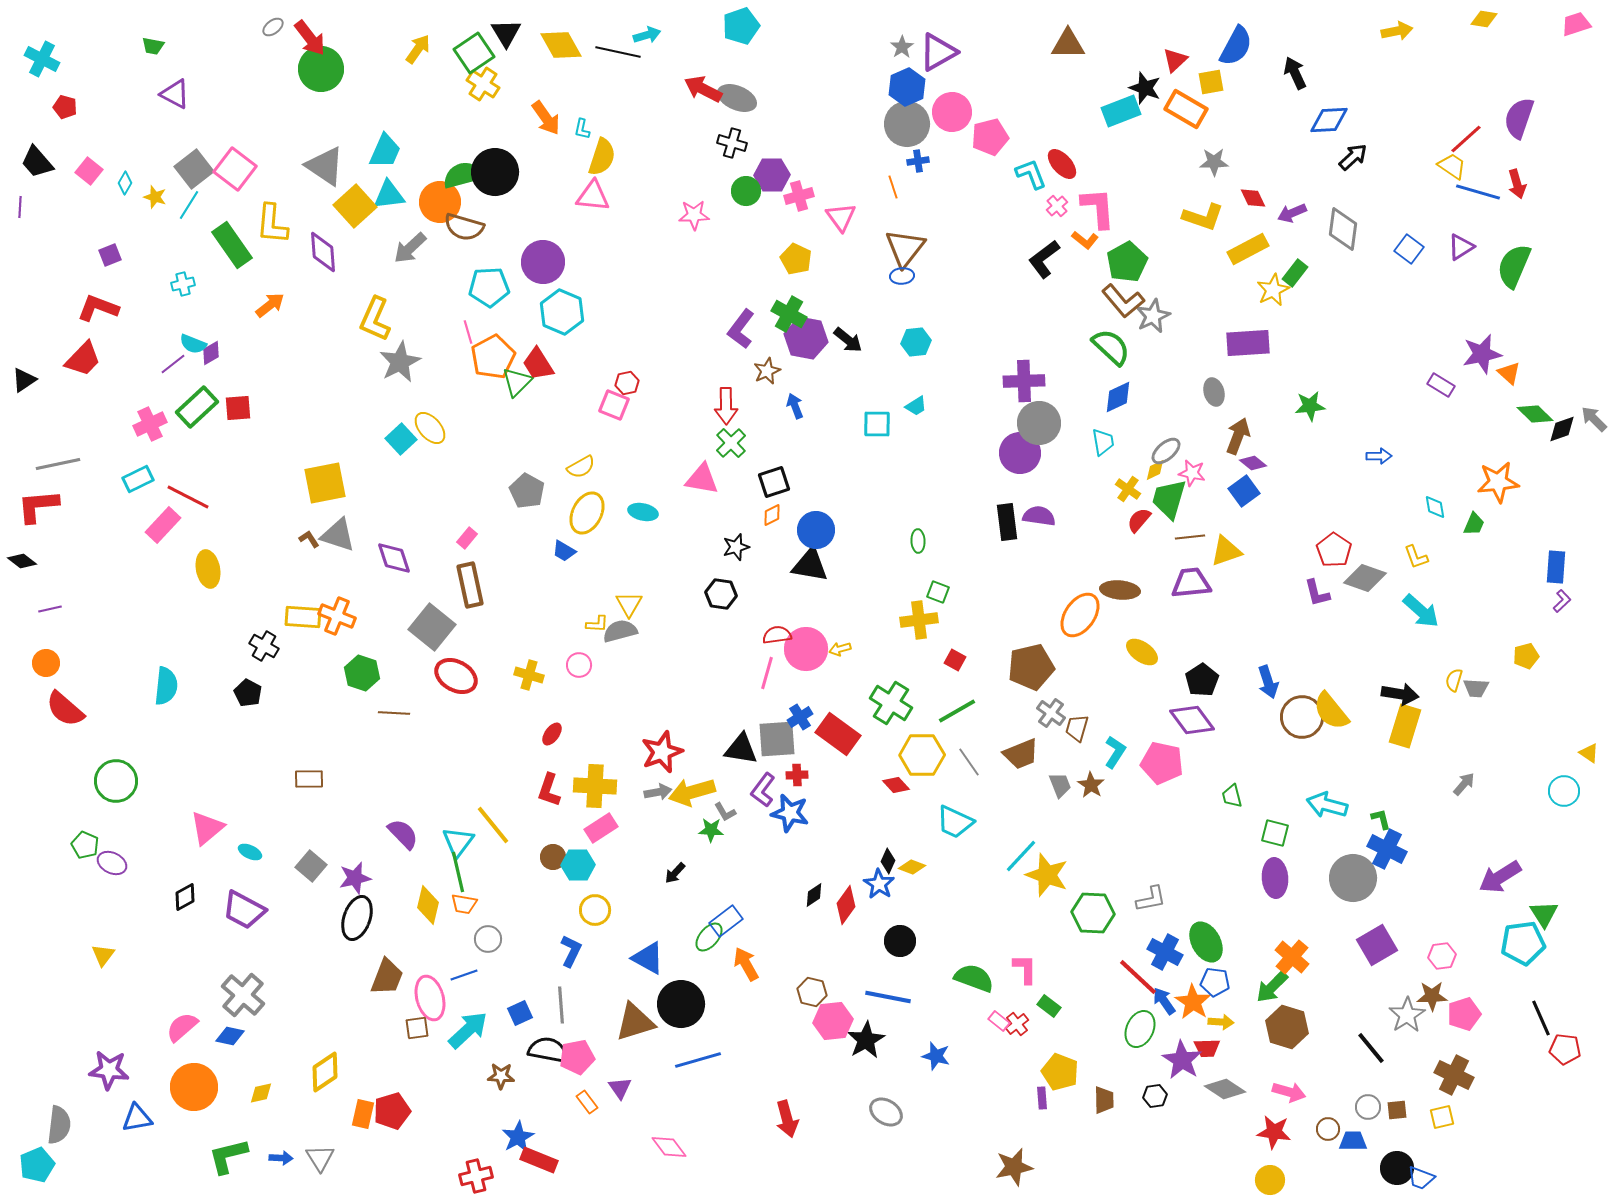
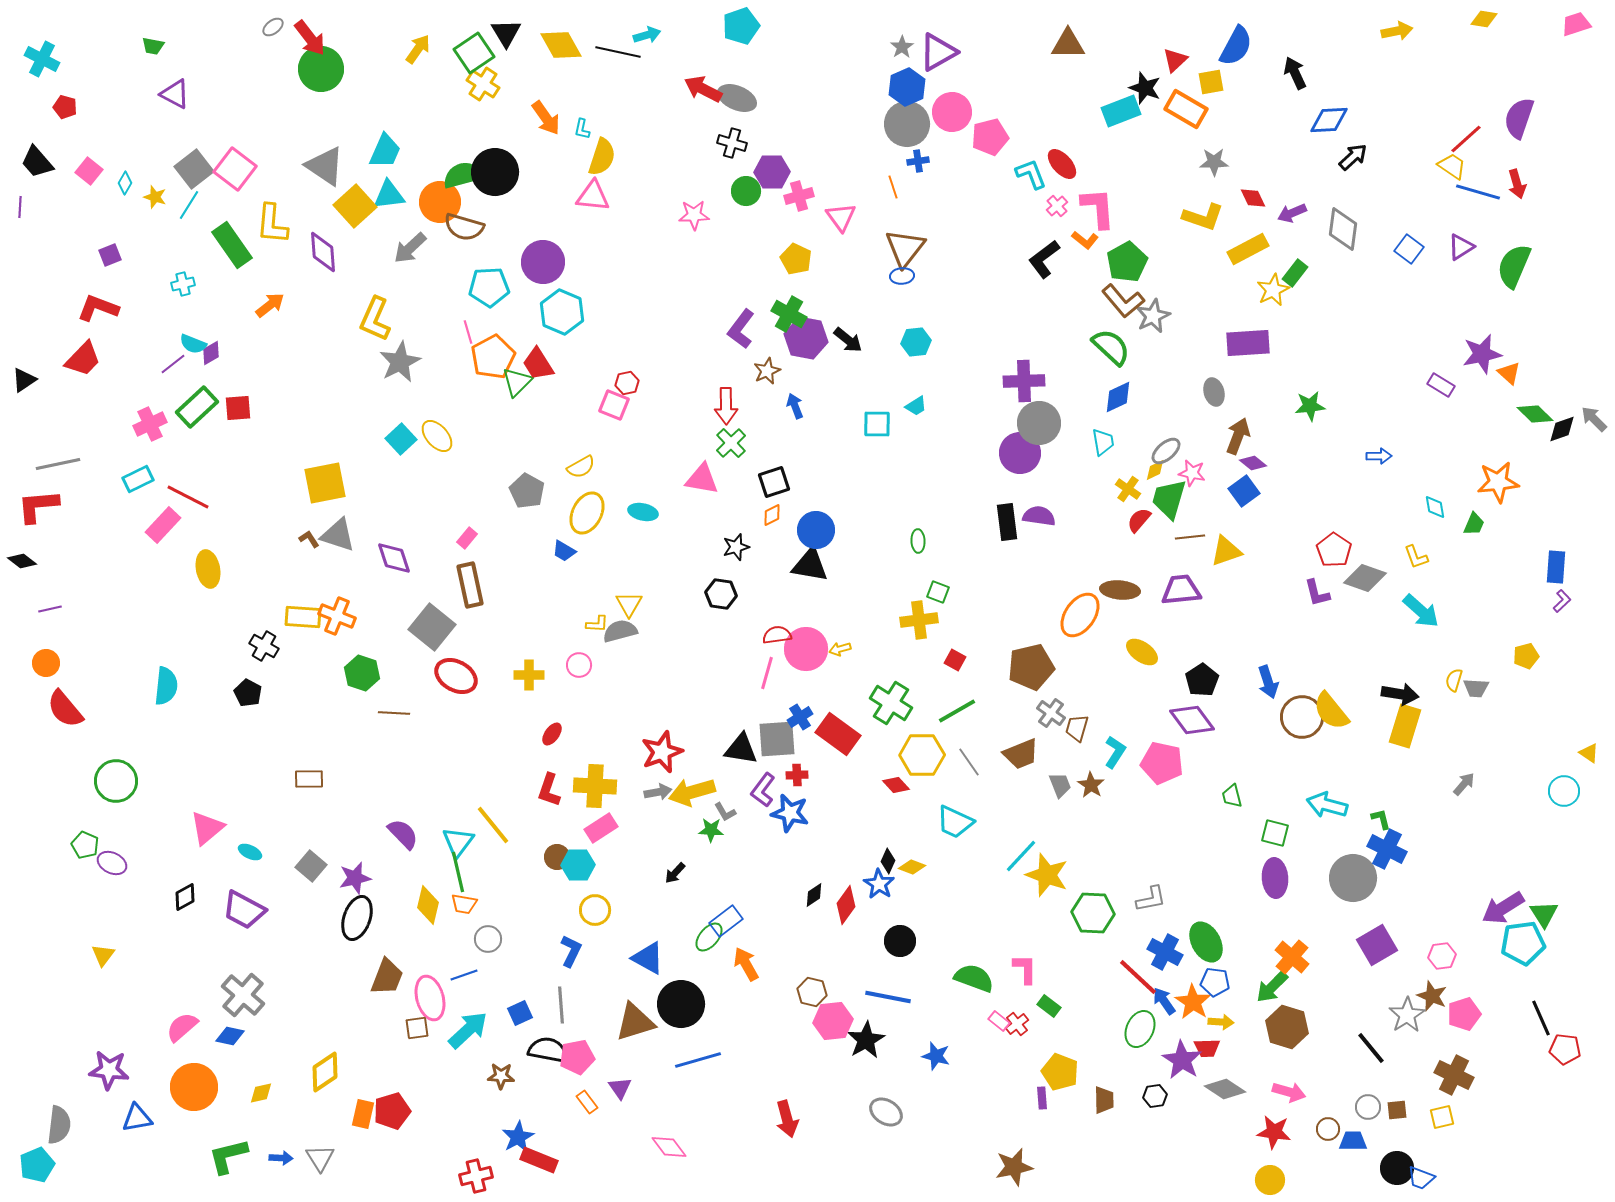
purple hexagon at (772, 175): moved 3 px up
yellow ellipse at (430, 428): moved 7 px right, 8 px down
purple trapezoid at (1191, 583): moved 10 px left, 7 px down
yellow cross at (529, 675): rotated 16 degrees counterclockwise
red semicircle at (65, 709): rotated 9 degrees clockwise
brown circle at (553, 857): moved 4 px right
purple arrow at (1500, 877): moved 3 px right, 31 px down
brown star at (1432, 996): rotated 24 degrees clockwise
